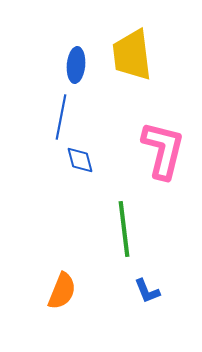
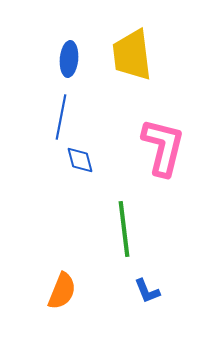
blue ellipse: moved 7 px left, 6 px up
pink L-shape: moved 3 px up
